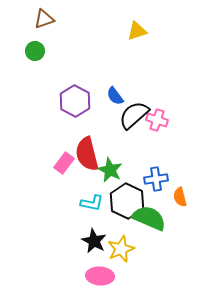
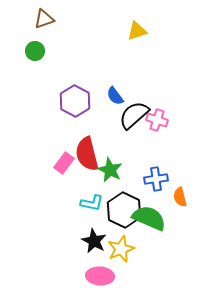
black hexagon: moved 3 px left, 9 px down
